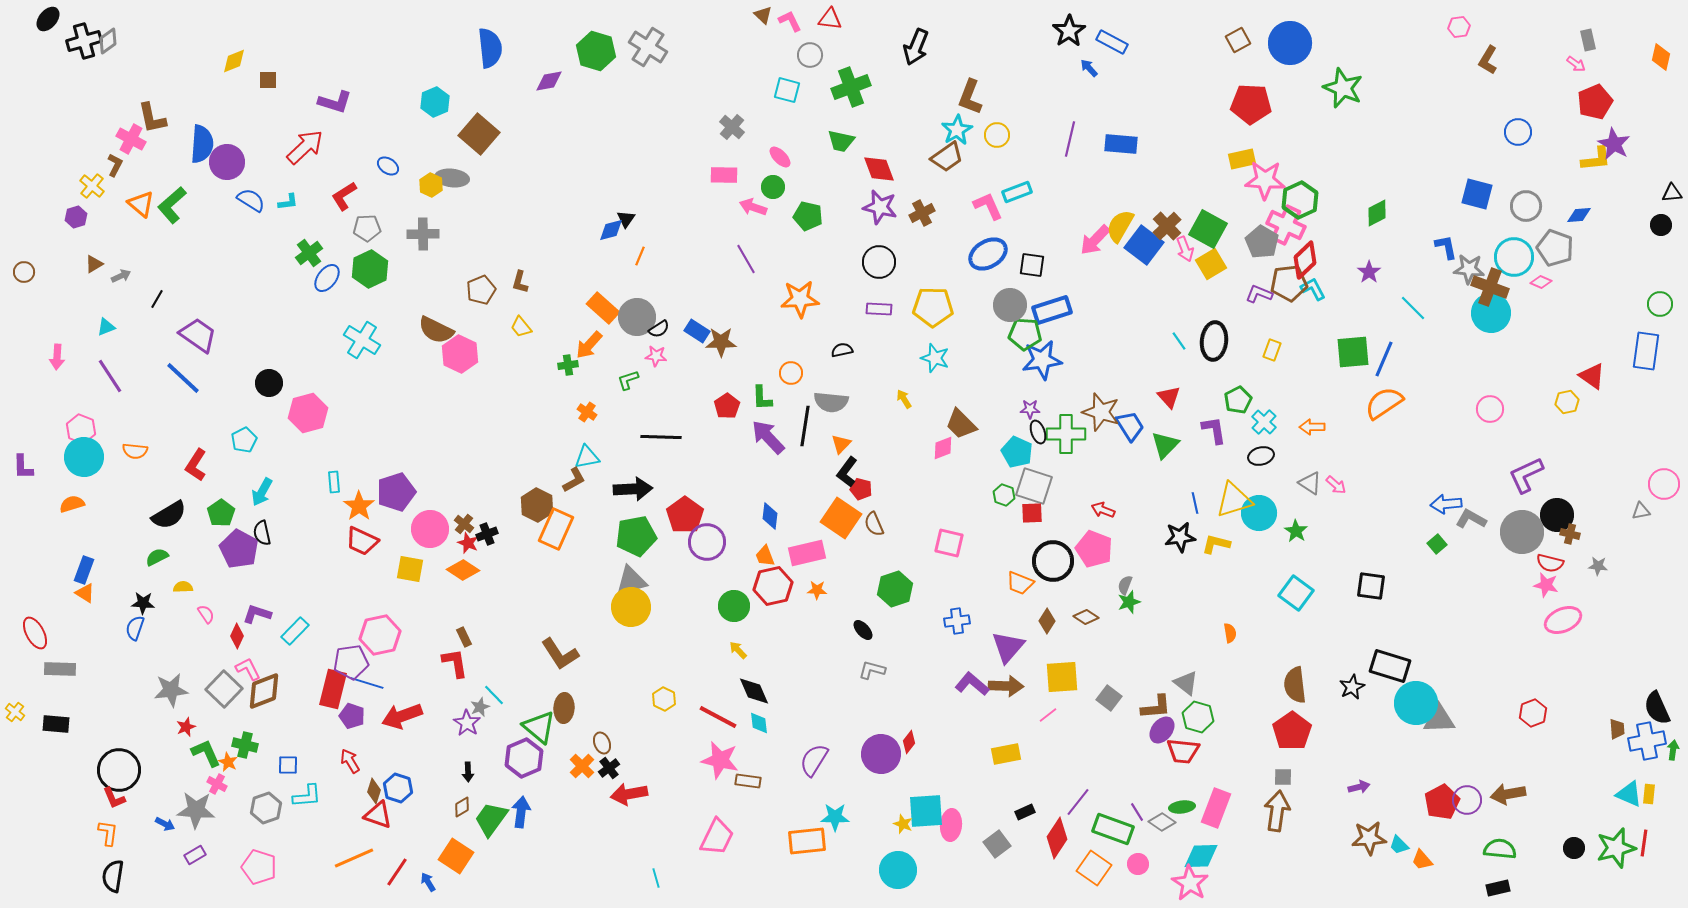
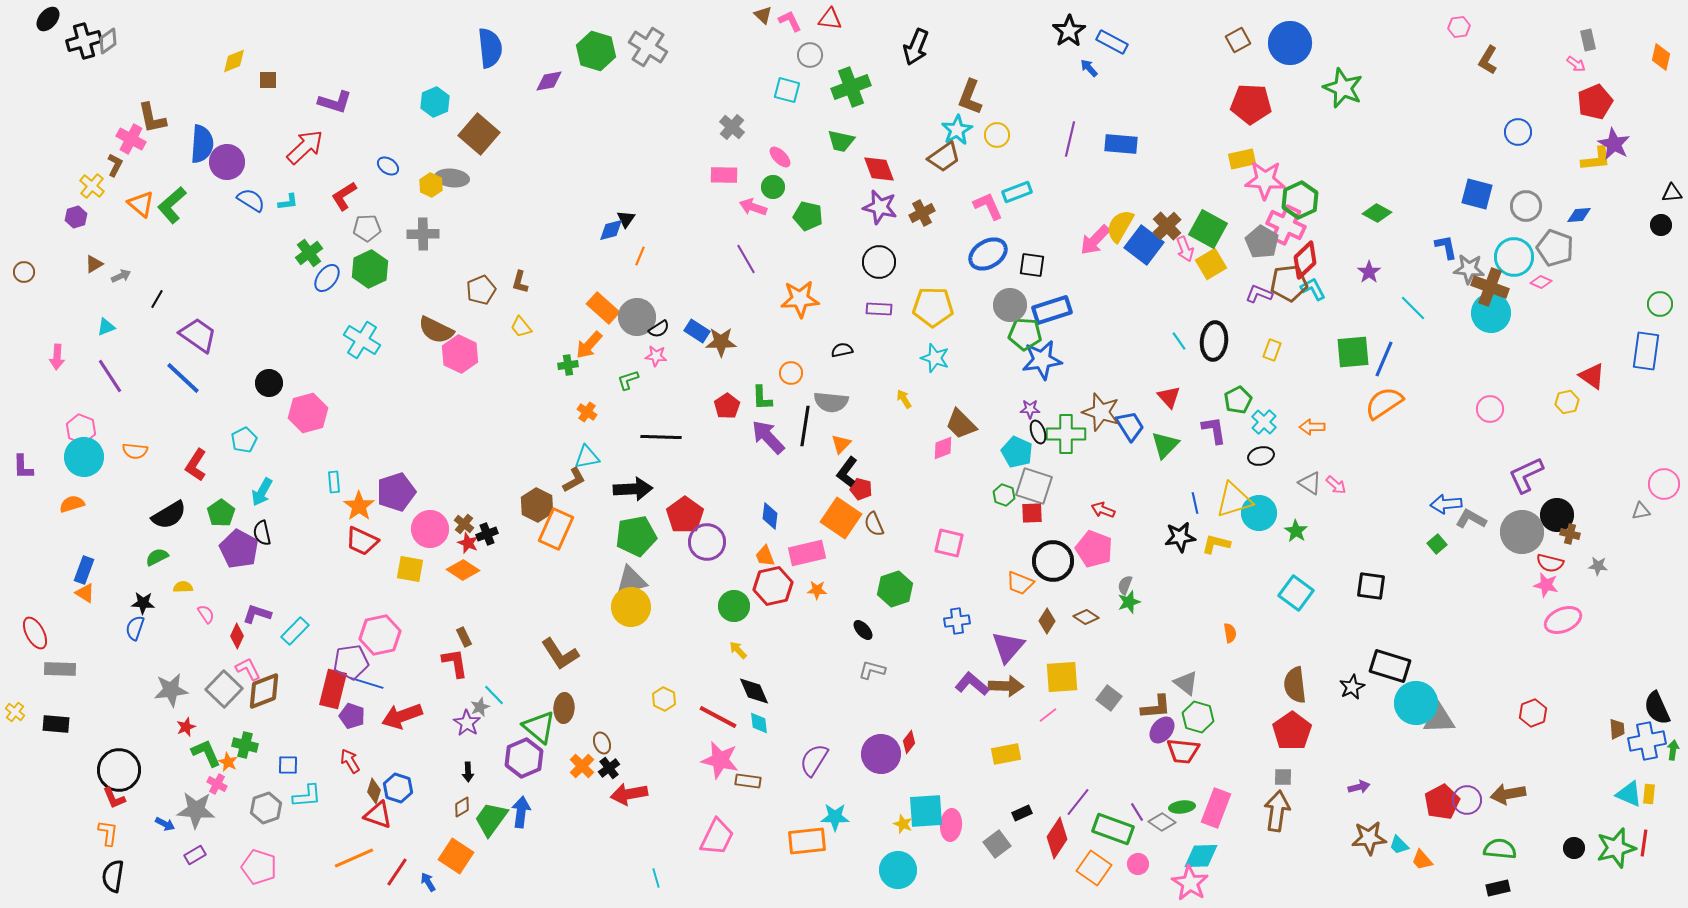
brown trapezoid at (947, 157): moved 3 px left
green diamond at (1377, 213): rotated 56 degrees clockwise
black rectangle at (1025, 812): moved 3 px left, 1 px down
